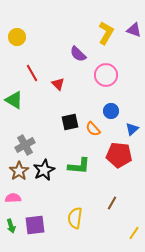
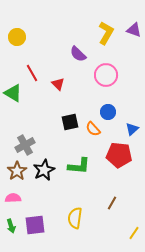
green triangle: moved 1 px left, 7 px up
blue circle: moved 3 px left, 1 px down
brown star: moved 2 px left
